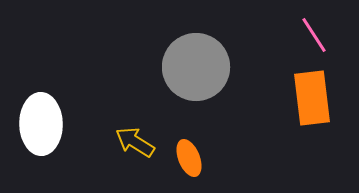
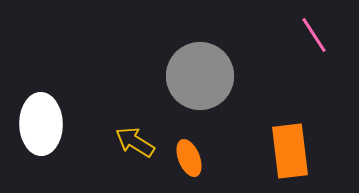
gray circle: moved 4 px right, 9 px down
orange rectangle: moved 22 px left, 53 px down
